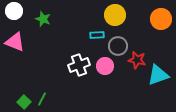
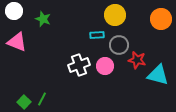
pink triangle: moved 2 px right
gray circle: moved 1 px right, 1 px up
cyan triangle: rotated 35 degrees clockwise
